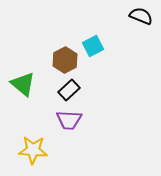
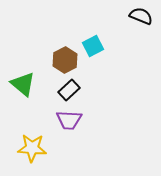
yellow star: moved 1 px left, 2 px up
